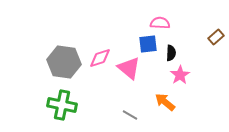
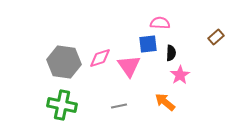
pink triangle: moved 2 px up; rotated 15 degrees clockwise
gray line: moved 11 px left, 9 px up; rotated 42 degrees counterclockwise
